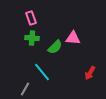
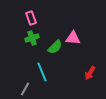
green cross: rotated 24 degrees counterclockwise
cyan line: rotated 18 degrees clockwise
